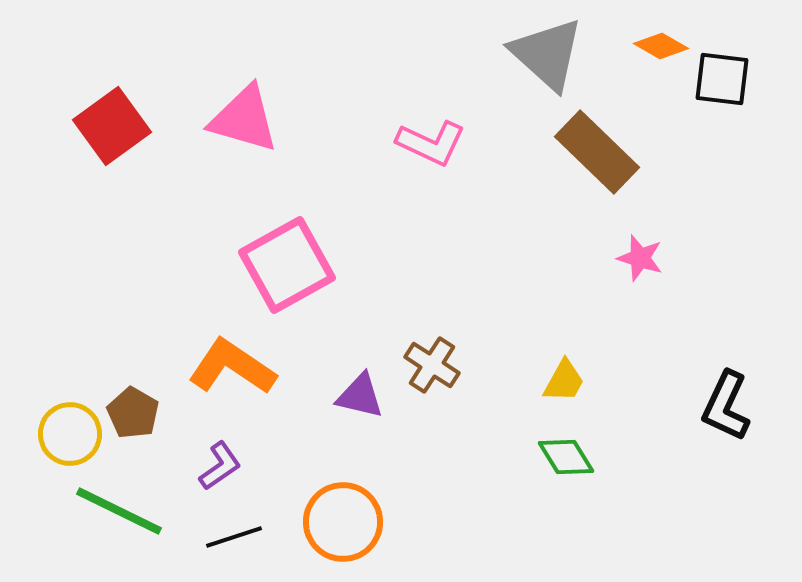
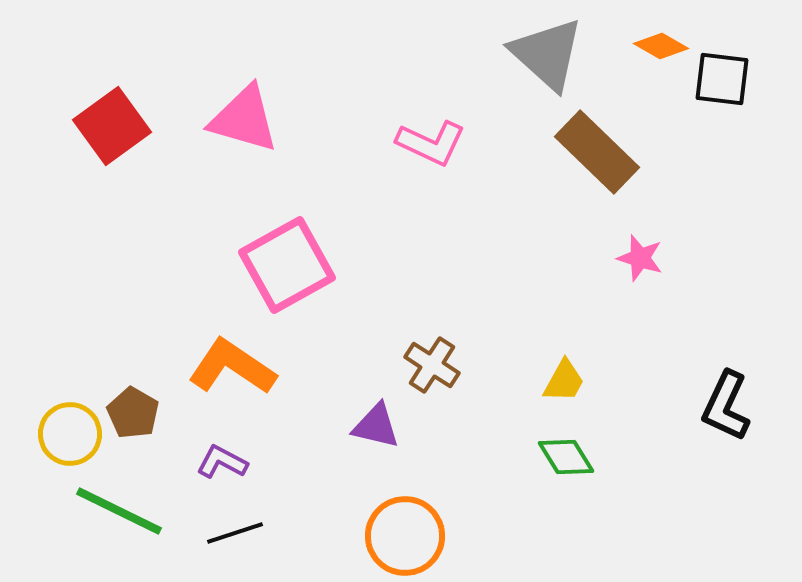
purple triangle: moved 16 px right, 30 px down
purple L-shape: moved 2 px right, 4 px up; rotated 117 degrees counterclockwise
orange circle: moved 62 px right, 14 px down
black line: moved 1 px right, 4 px up
